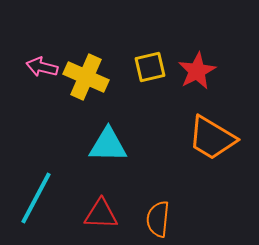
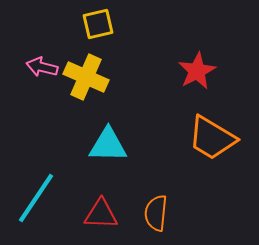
yellow square: moved 52 px left, 43 px up
cyan line: rotated 6 degrees clockwise
orange semicircle: moved 2 px left, 6 px up
